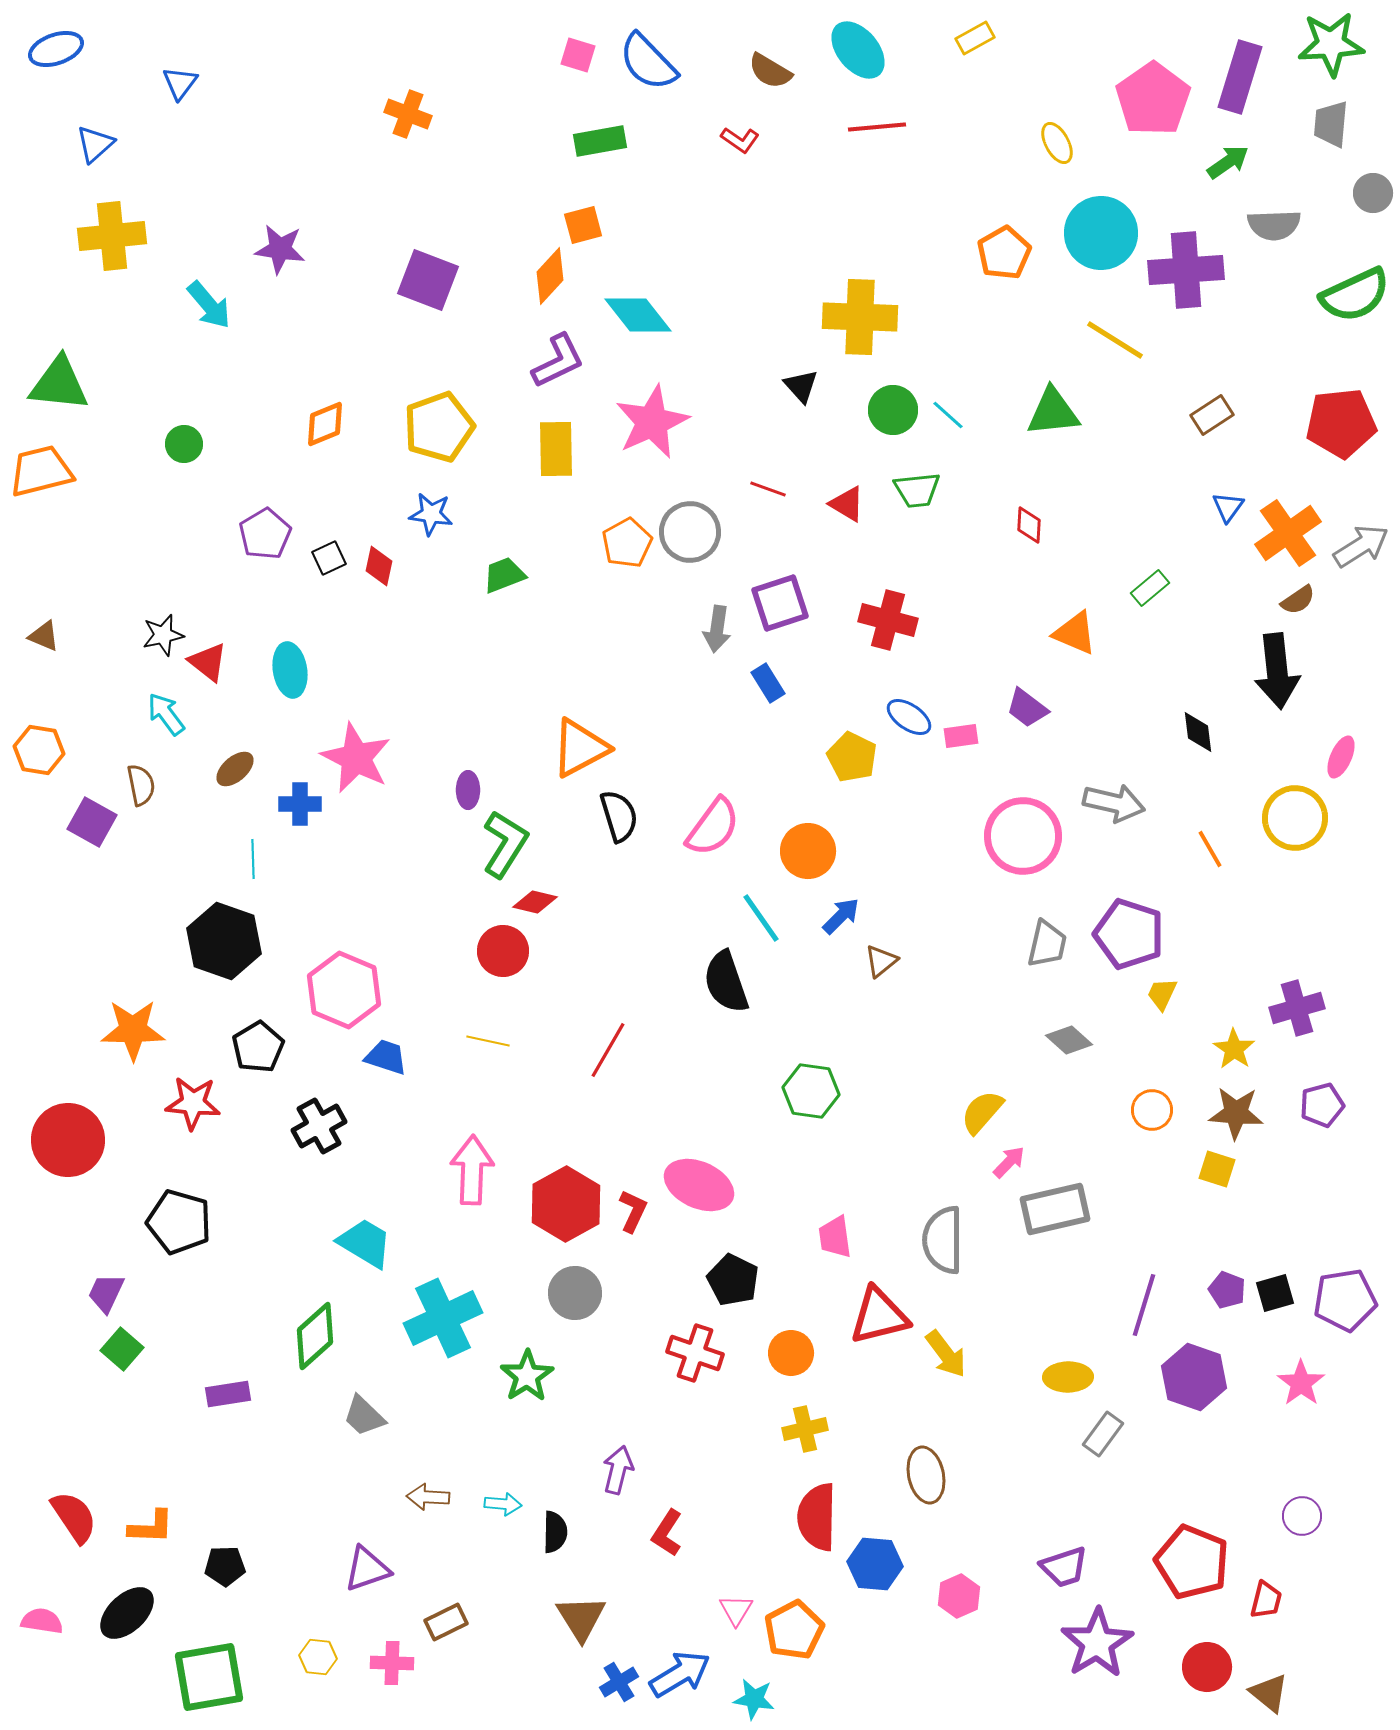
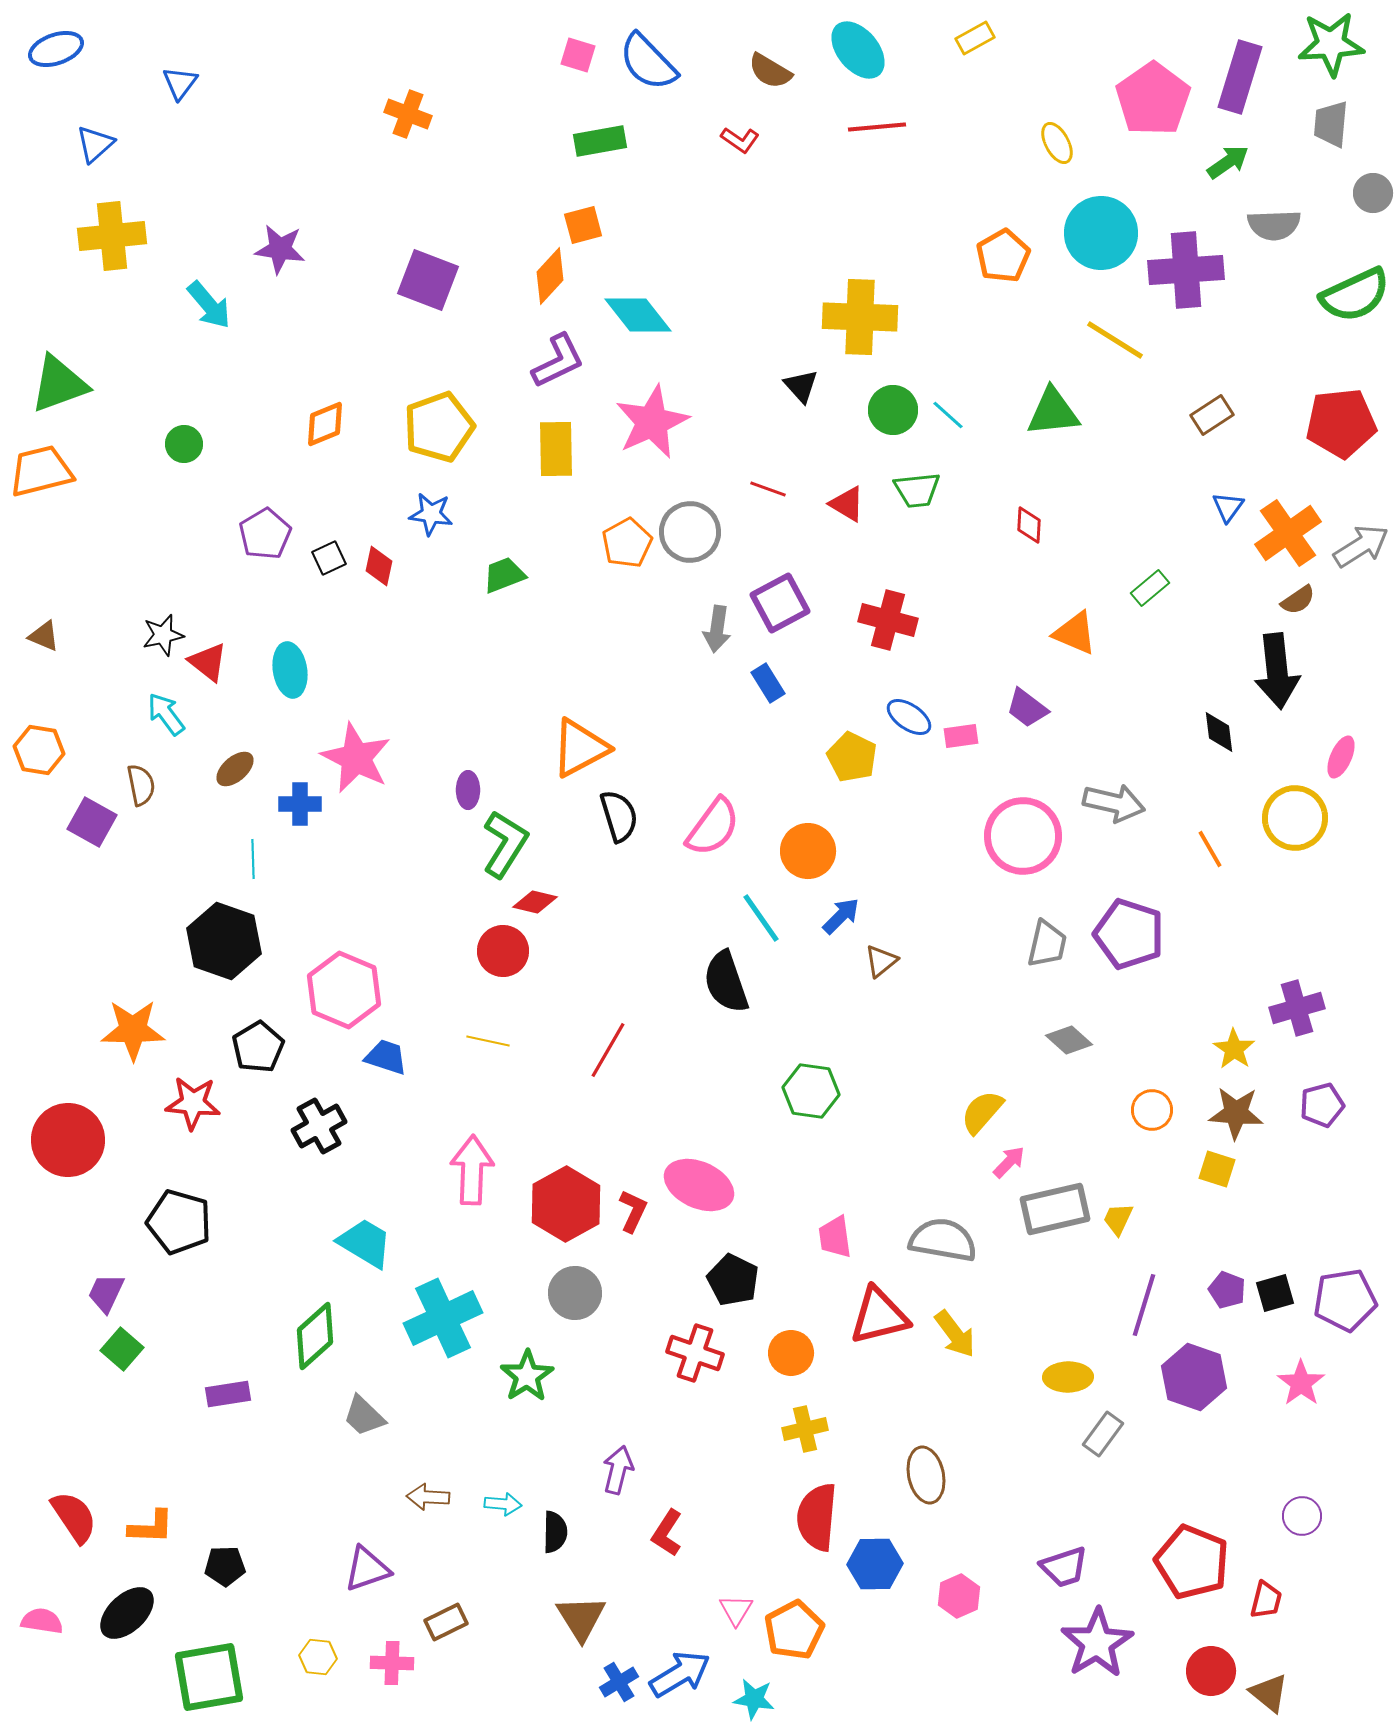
orange pentagon at (1004, 253): moved 1 px left, 3 px down
green triangle at (59, 384): rotated 26 degrees counterclockwise
purple square at (780, 603): rotated 10 degrees counterclockwise
black diamond at (1198, 732): moved 21 px right
yellow trapezoid at (1162, 994): moved 44 px left, 225 px down
gray semicircle at (943, 1240): rotated 100 degrees clockwise
yellow arrow at (946, 1354): moved 9 px right, 20 px up
red semicircle at (817, 1517): rotated 4 degrees clockwise
blue hexagon at (875, 1564): rotated 6 degrees counterclockwise
red circle at (1207, 1667): moved 4 px right, 4 px down
